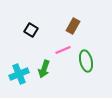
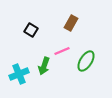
brown rectangle: moved 2 px left, 3 px up
pink line: moved 1 px left, 1 px down
green ellipse: rotated 45 degrees clockwise
green arrow: moved 3 px up
